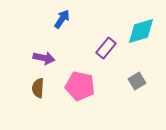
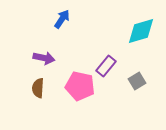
purple rectangle: moved 18 px down
